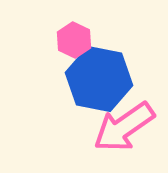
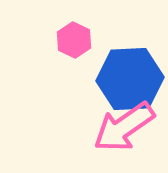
blue hexagon: moved 31 px right; rotated 14 degrees counterclockwise
